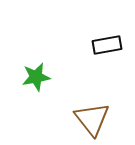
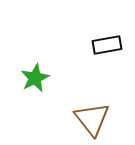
green star: moved 1 px left, 1 px down; rotated 16 degrees counterclockwise
